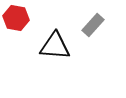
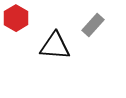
red hexagon: rotated 20 degrees clockwise
